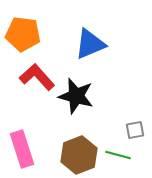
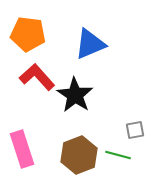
orange pentagon: moved 5 px right
black star: moved 1 px left, 1 px up; rotated 18 degrees clockwise
